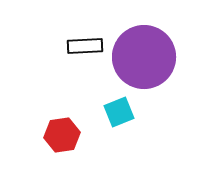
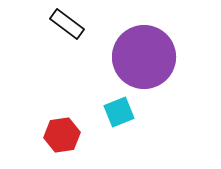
black rectangle: moved 18 px left, 22 px up; rotated 40 degrees clockwise
